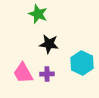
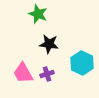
purple cross: rotated 16 degrees counterclockwise
